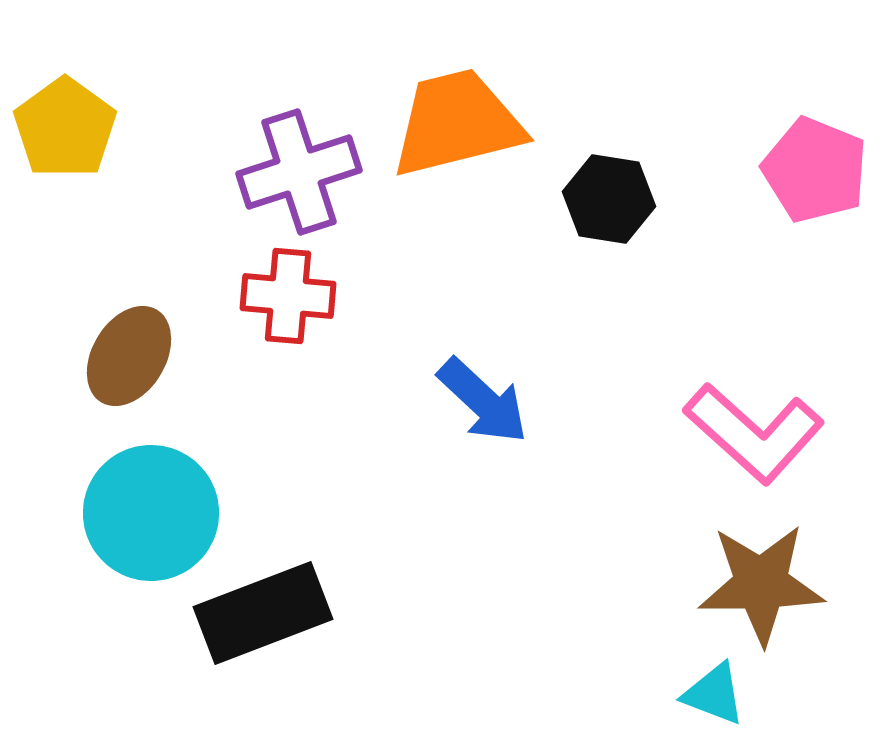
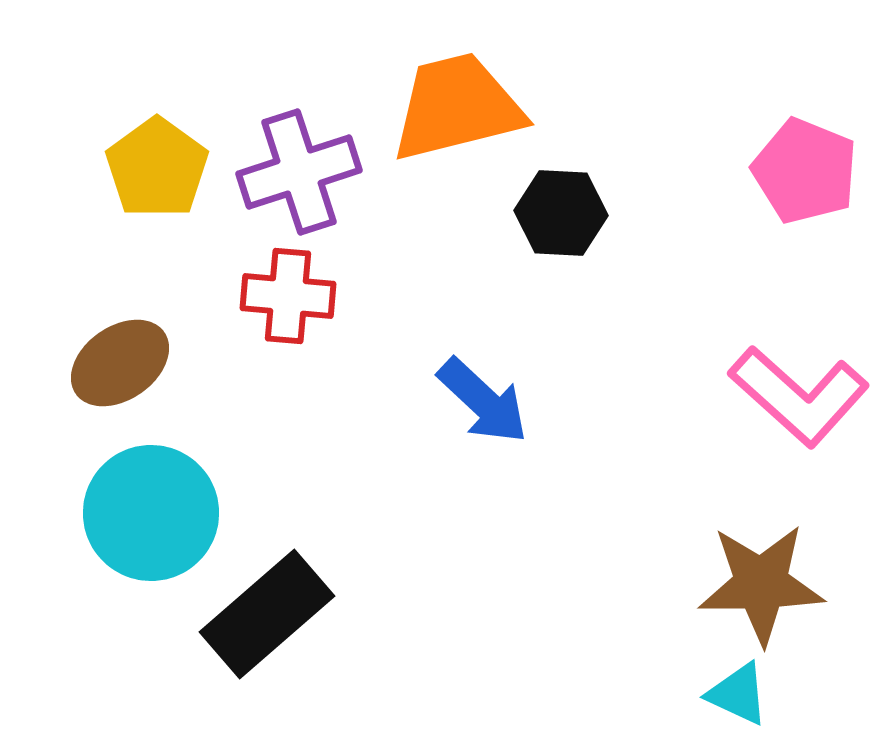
orange trapezoid: moved 16 px up
yellow pentagon: moved 92 px right, 40 px down
pink pentagon: moved 10 px left, 1 px down
black hexagon: moved 48 px left, 14 px down; rotated 6 degrees counterclockwise
brown ellipse: moved 9 px left, 7 px down; rotated 24 degrees clockwise
pink L-shape: moved 45 px right, 37 px up
black rectangle: moved 4 px right, 1 px down; rotated 20 degrees counterclockwise
cyan triangle: moved 24 px right; rotated 4 degrees clockwise
